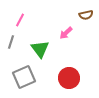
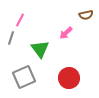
gray line: moved 4 px up
